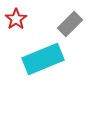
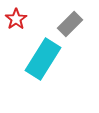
cyan rectangle: rotated 36 degrees counterclockwise
